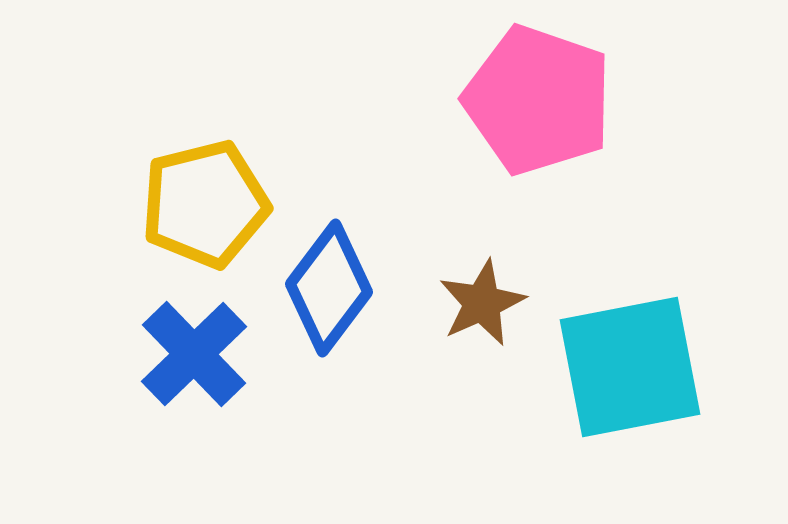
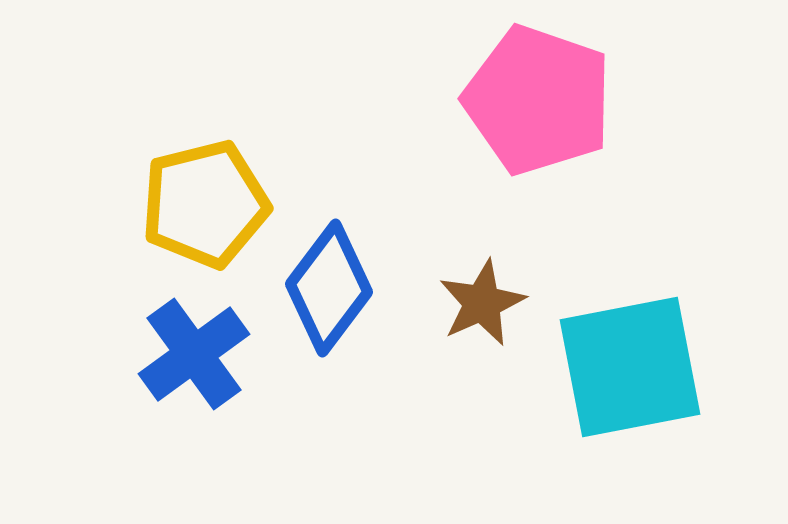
blue cross: rotated 8 degrees clockwise
